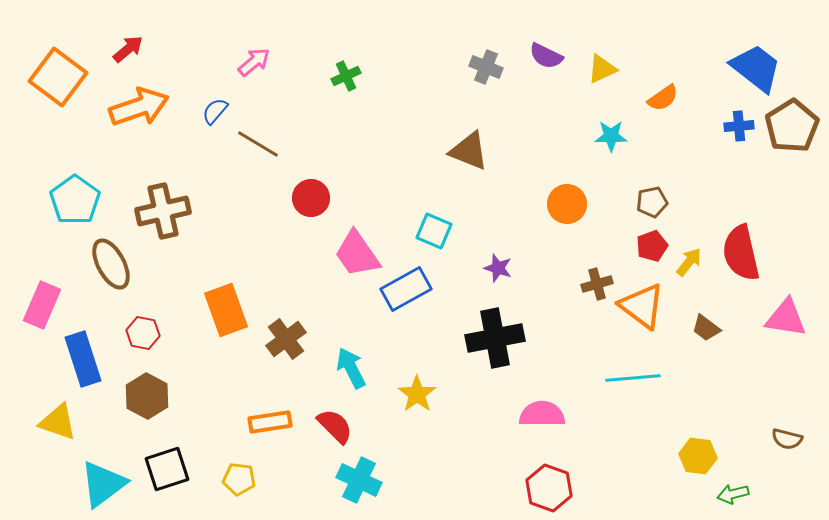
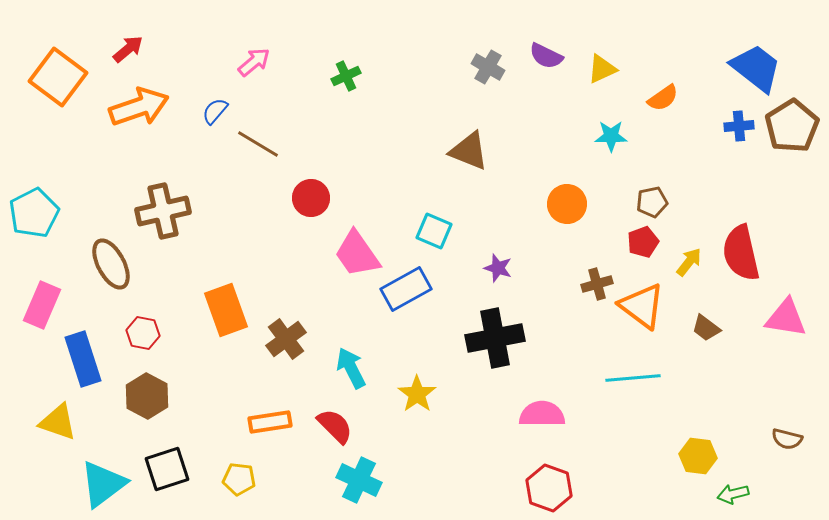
gray cross at (486, 67): moved 2 px right; rotated 8 degrees clockwise
cyan pentagon at (75, 200): moved 41 px left, 13 px down; rotated 9 degrees clockwise
red pentagon at (652, 246): moved 9 px left, 4 px up
